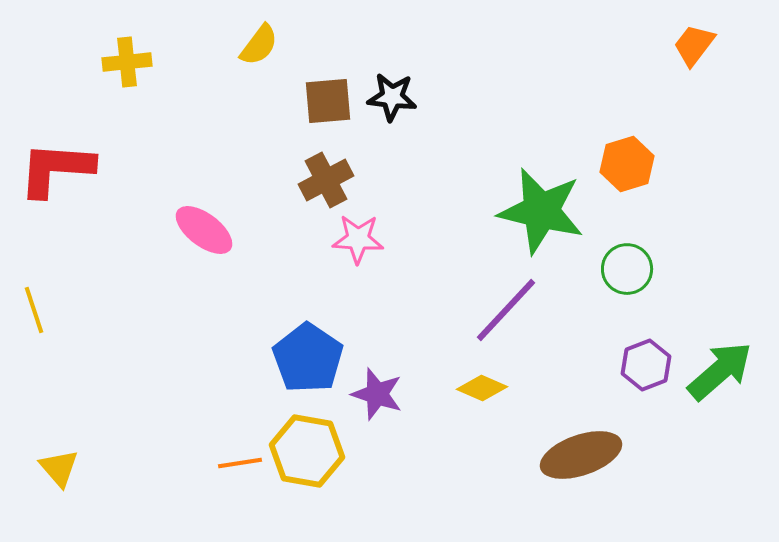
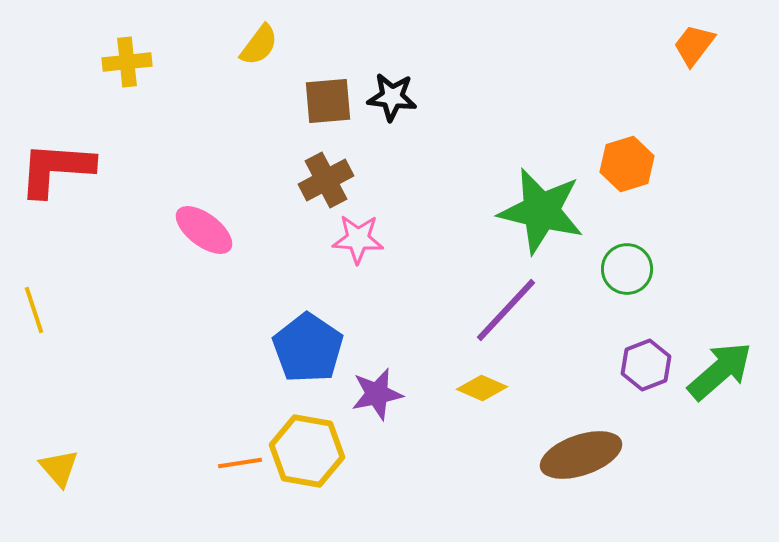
blue pentagon: moved 10 px up
purple star: rotated 30 degrees counterclockwise
